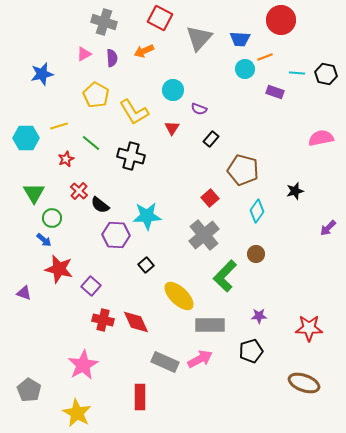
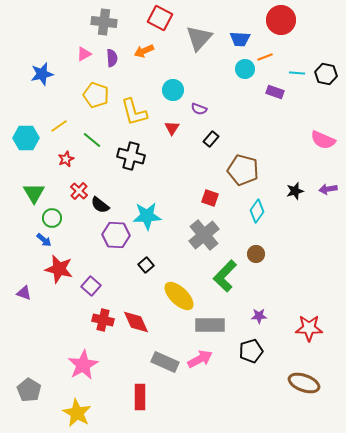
gray cross at (104, 22): rotated 10 degrees counterclockwise
yellow pentagon at (96, 95): rotated 10 degrees counterclockwise
yellow L-shape at (134, 112): rotated 16 degrees clockwise
yellow line at (59, 126): rotated 18 degrees counterclockwise
pink semicircle at (321, 138): moved 2 px right, 2 px down; rotated 145 degrees counterclockwise
green line at (91, 143): moved 1 px right, 3 px up
red square at (210, 198): rotated 30 degrees counterclockwise
purple arrow at (328, 228): moved 39 px up; rotated 36 degrees clockwise
